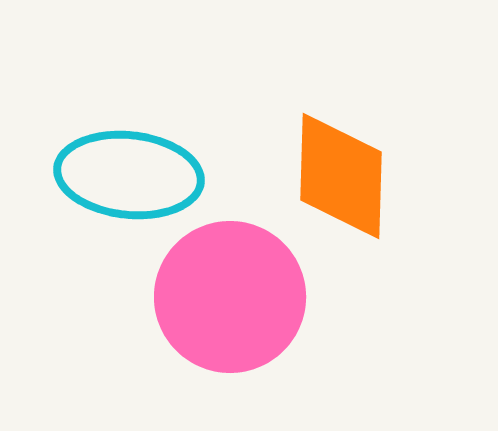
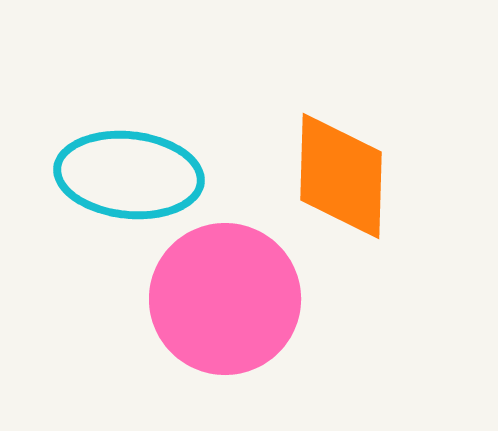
pink circle: moved 5 px left, 2 px down
